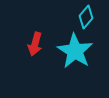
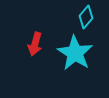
cyan star: moved 2 px down
